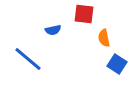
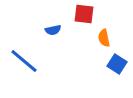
blue line: moved 4 px left, 2 px down
